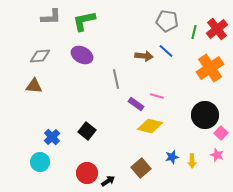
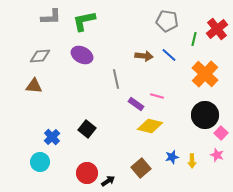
green line: moved 7 px down
blue line: moved 3 px right, 4 px down
orange cross: moved 5 px left, 6 px down; rotated 12 degrees counterclockwise
black square: moved 2 px up
